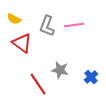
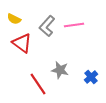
gray L-shape: rotated 20 degrees clockwise
